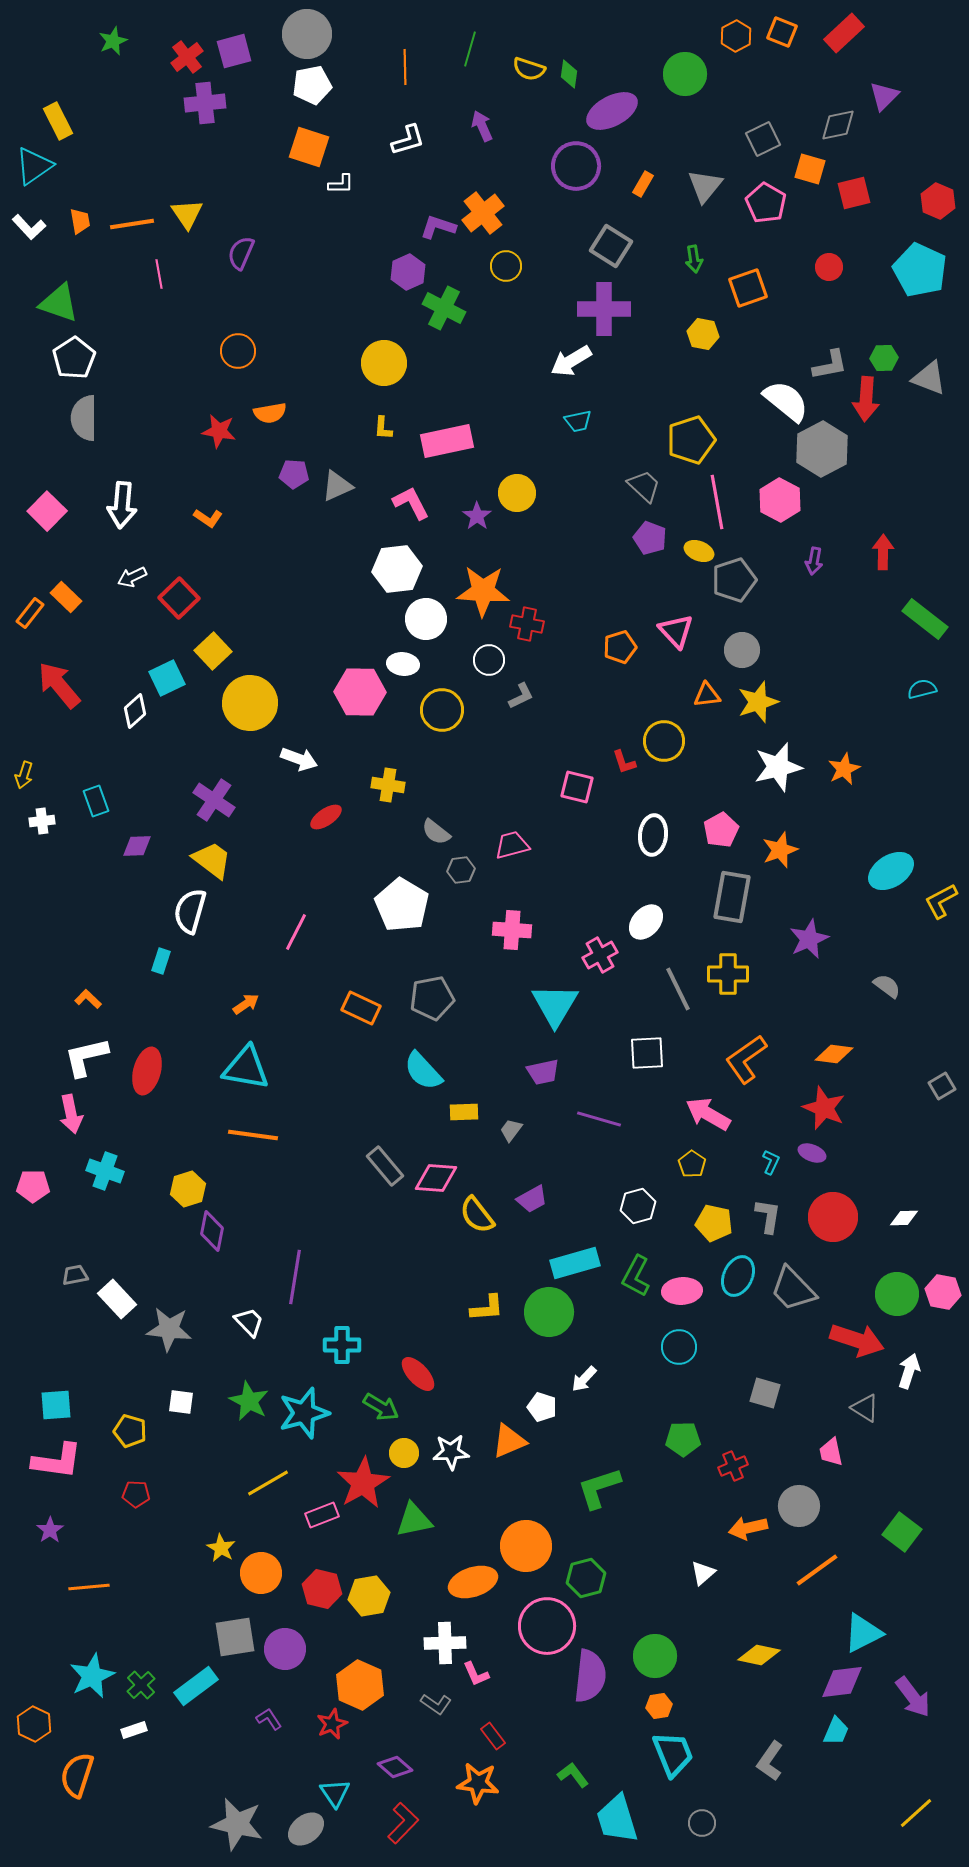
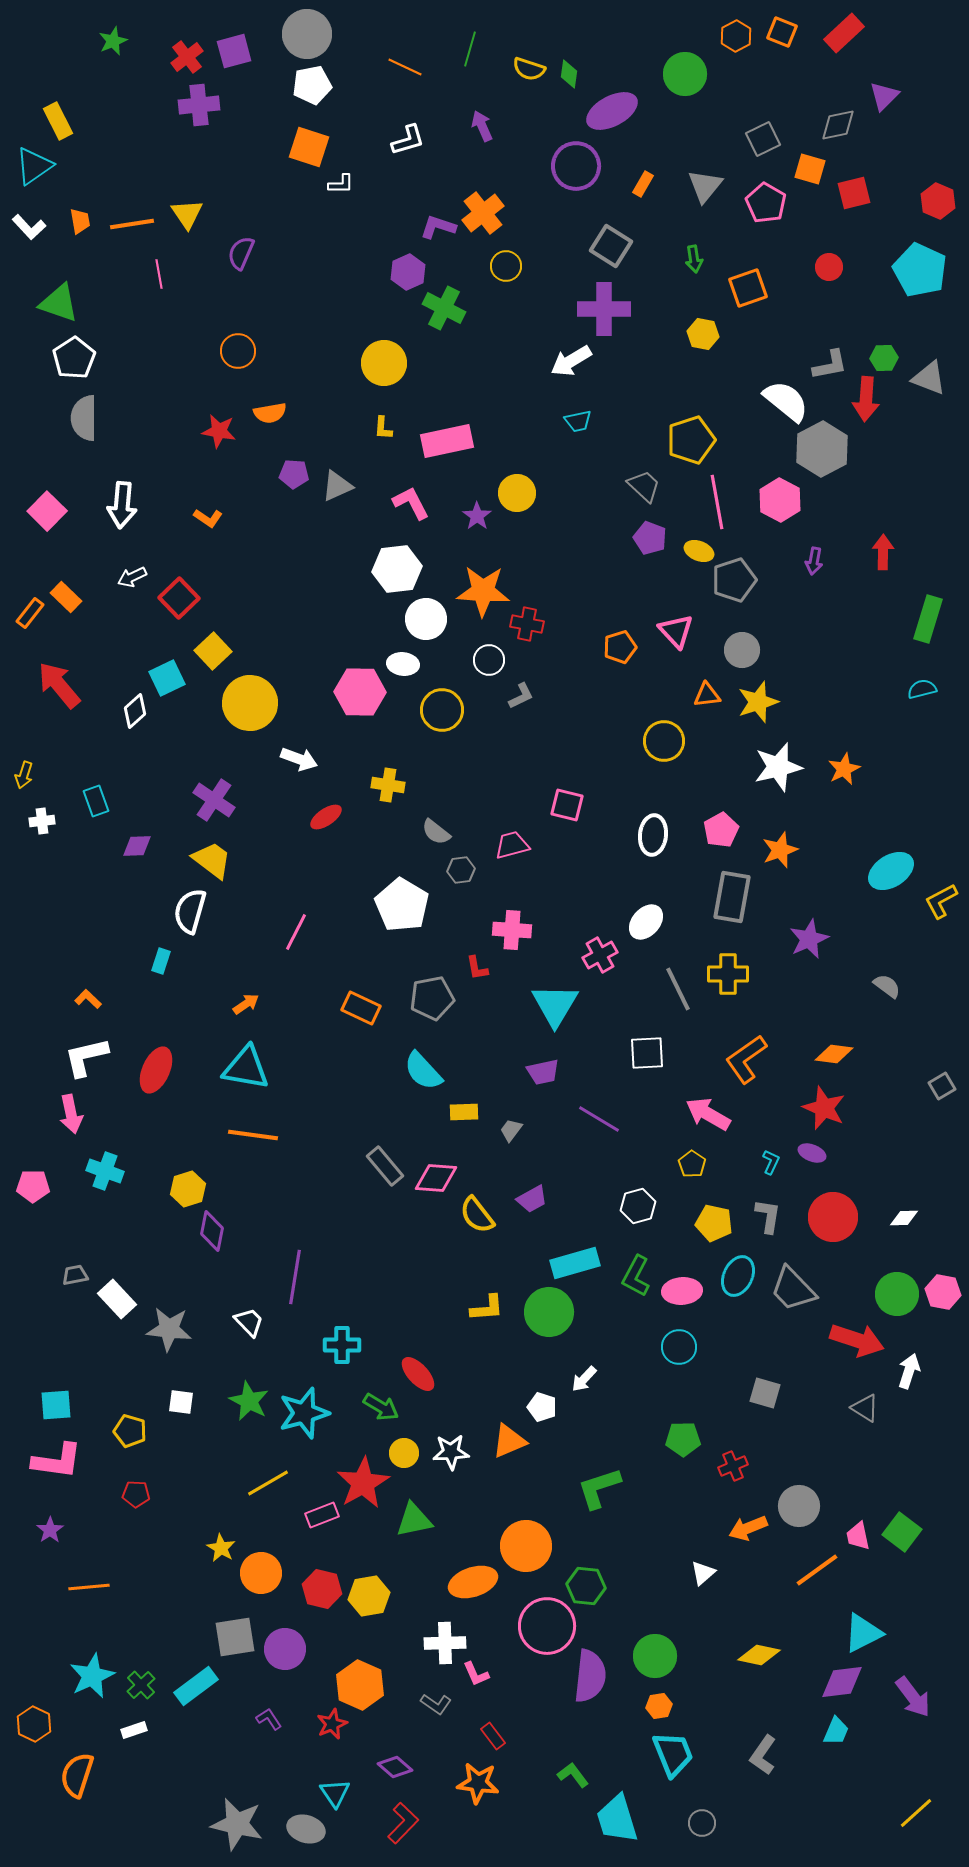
orange line at (405, 67): rotated 64 degrees counterclockwise
purple cross at (205, 103): moved 6 px left, 2 px down
green rectangle at (925, 619): moved 3 px right; rotated 69 degrees clockwise
red L-shape at (624, 762): moved 147 px left, 206 px down; rotated 8 degrees clockwise
pink square at (577, 787): moved 10 px left, 18 px down
red ellipse at (147, 1071): moved 9 px right, 1 px up; rotated 9 degrees clockwise
purple line at (599, 1119): rotated 15 degrees clockwise
pink trapezoid at (831, 1452): moved 27 px right, 84 px down
orange arrow at (748, 1528): rotated 9 degrees counterclockwise
green hexagon at (586, 1578): moved 8 px down; rotated 21 degrees clockwise
gray L-shape at (770, 1761): moved 7 px left, 6 px up
gray ellipse at (306, 1829): rotated 54 degrees clockwise
